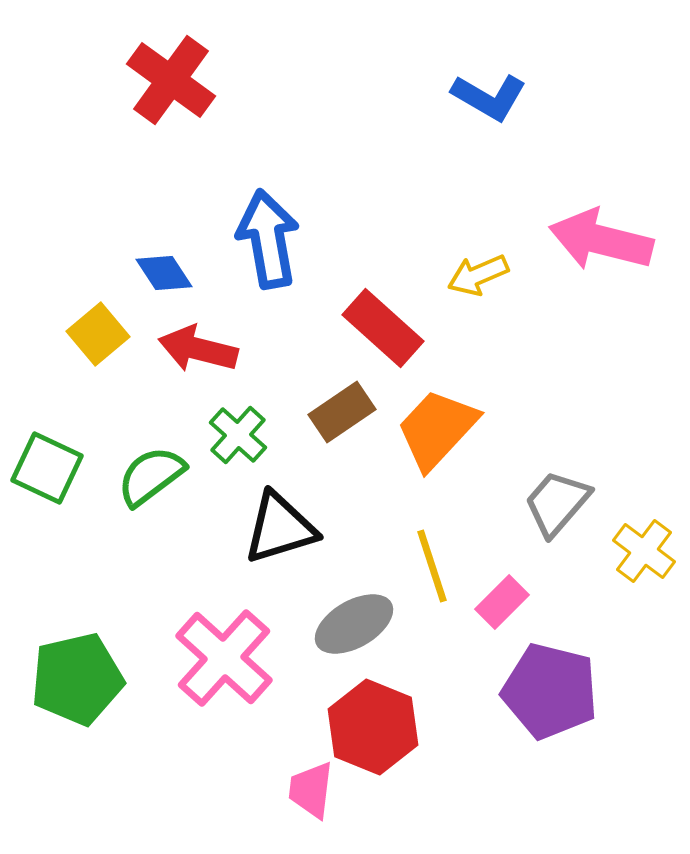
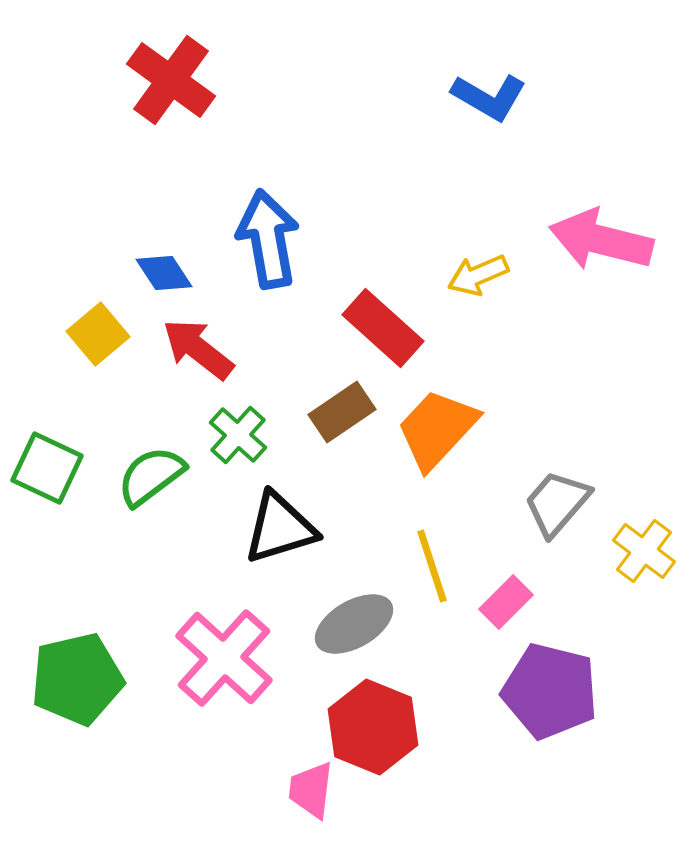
red arrow: rotated 24 degrees clockwise
pink rectangle: moved 4 px right
